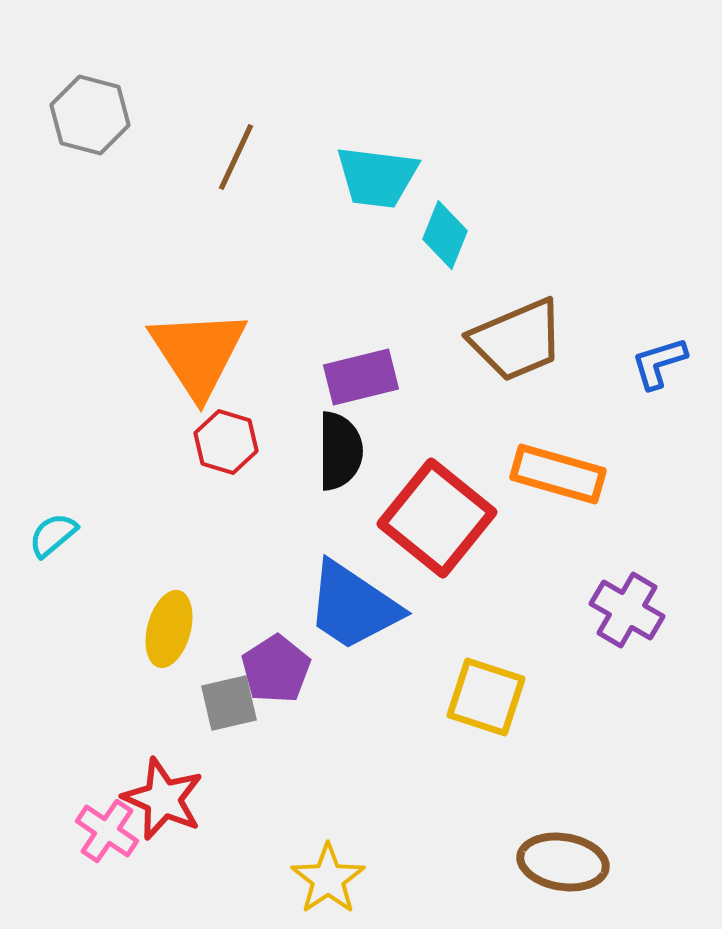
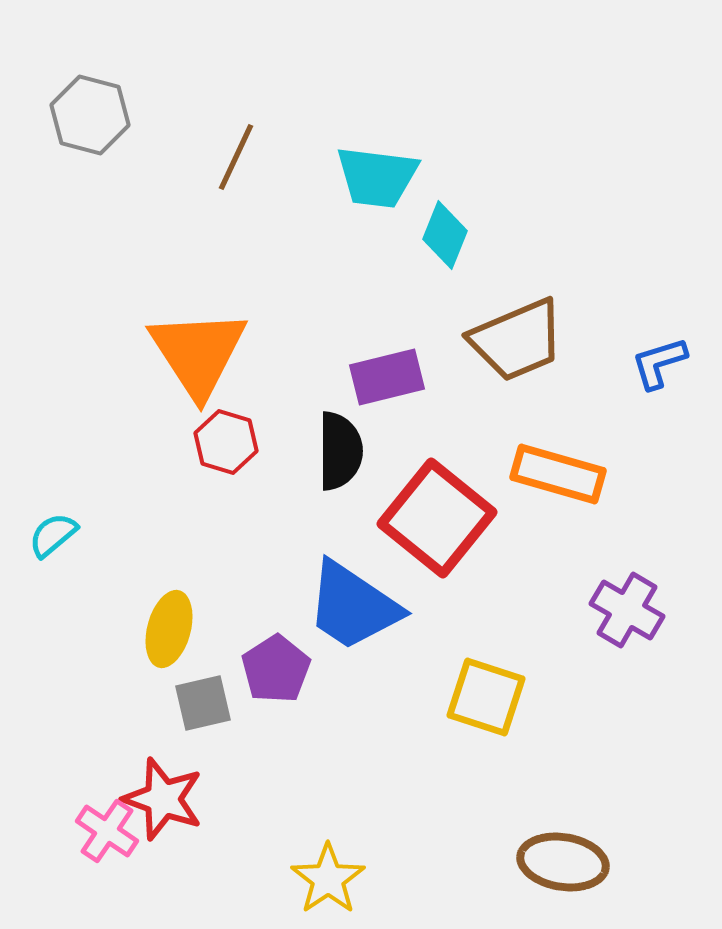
purple rectangle: moved 26 px right
gray square: moved 26 px left
red star: rotated 4 degrees counterclockwise
